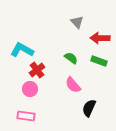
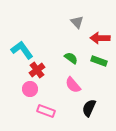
cyan L-shape: rotated 25 degrees clockwise
pink rectangle: moved 20 px right, 5 px up; rotated 12 degrees clockwise
